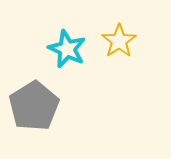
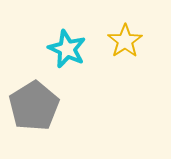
yellow star: moved 6 px right
